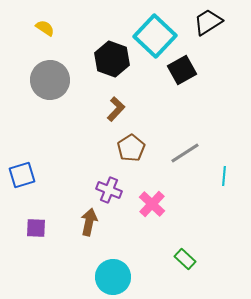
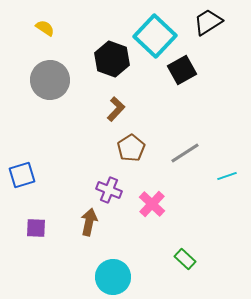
cyan line: moved 3 px right; rotated 66 degrees clockwise
